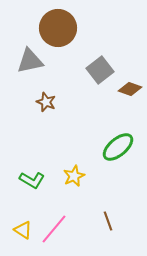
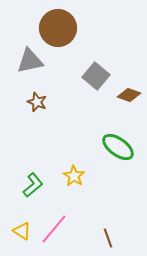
gray square: moved 4 px left, 6 px down; rotated 12 degrees counterclockwise
brown diamond: moved 1 px left, 6 px down
brown star: moved 9 px left
green ellipse: rotated 76 degrees clockwise
yellow star: rotated 15 degrees counterclockwise
green L-shape: moved 1 px right, 5 px down; rotated 70 degrees counterclockwise
brown line: moved 17 px down
yellow triangle: moved 1 px left, 1 px down
